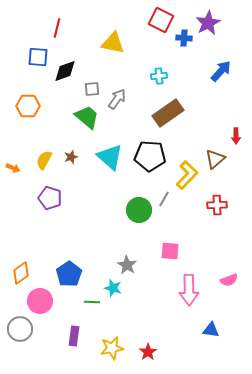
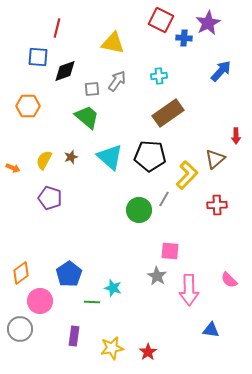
gray arrow: moved 18 px up
gray star: moved 30 px right, 11 px down
pink semicircle: rotated 66 degrees clockwise
